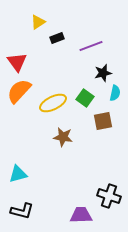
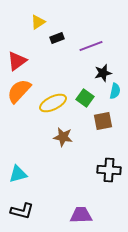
red triangle: moved 1 px up; rotated 30 degrees clockwise
cyan semicircle: moved 2 px up
black cross: moved 26 px up; rotated 15 degrees counterclockwise
